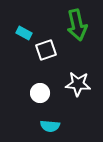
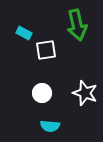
white square: rotated 10 degrees clockwise
white star: moved 7 px right, 9 px down; rotated 15 degrees clockwise
white circle: moved 2 px right
